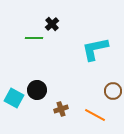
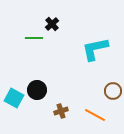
brown cross: moved 2 px down
